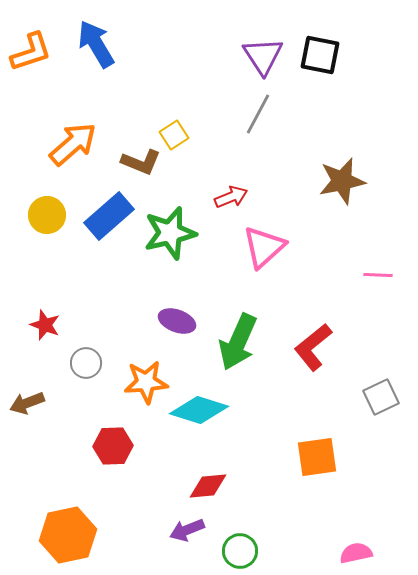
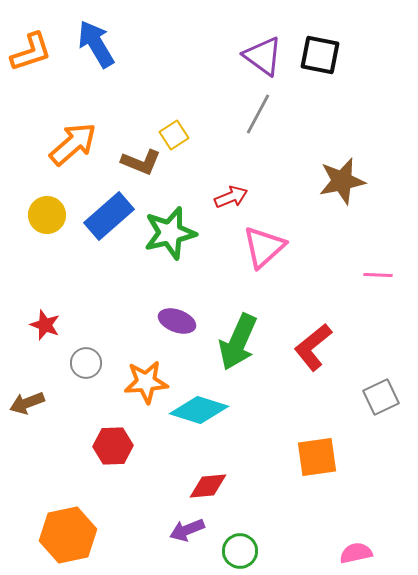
purple triangle: rotated 21 degrees counterclockwise
